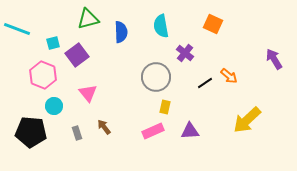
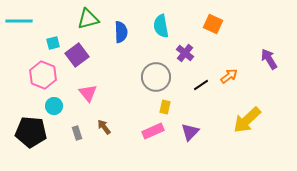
cyan line: moved 2 px right, 8 px up; rotated 20 degrees counterclockwise
purple arrow: moved 5 px left
orange arrow: rotated 78 degrees counterclockwise
black line: moved 4 px left, 2 px down
purple triangle: moved 1 px down; rotated 42 degrees counterclockwise
